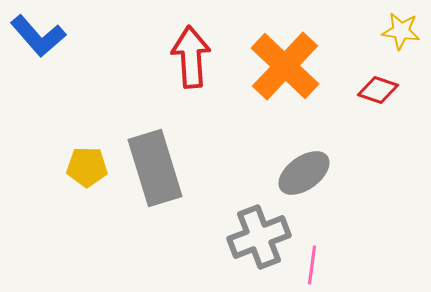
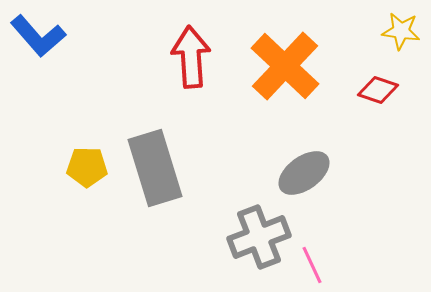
pink line: rotated 33 degrees counterclockwise
